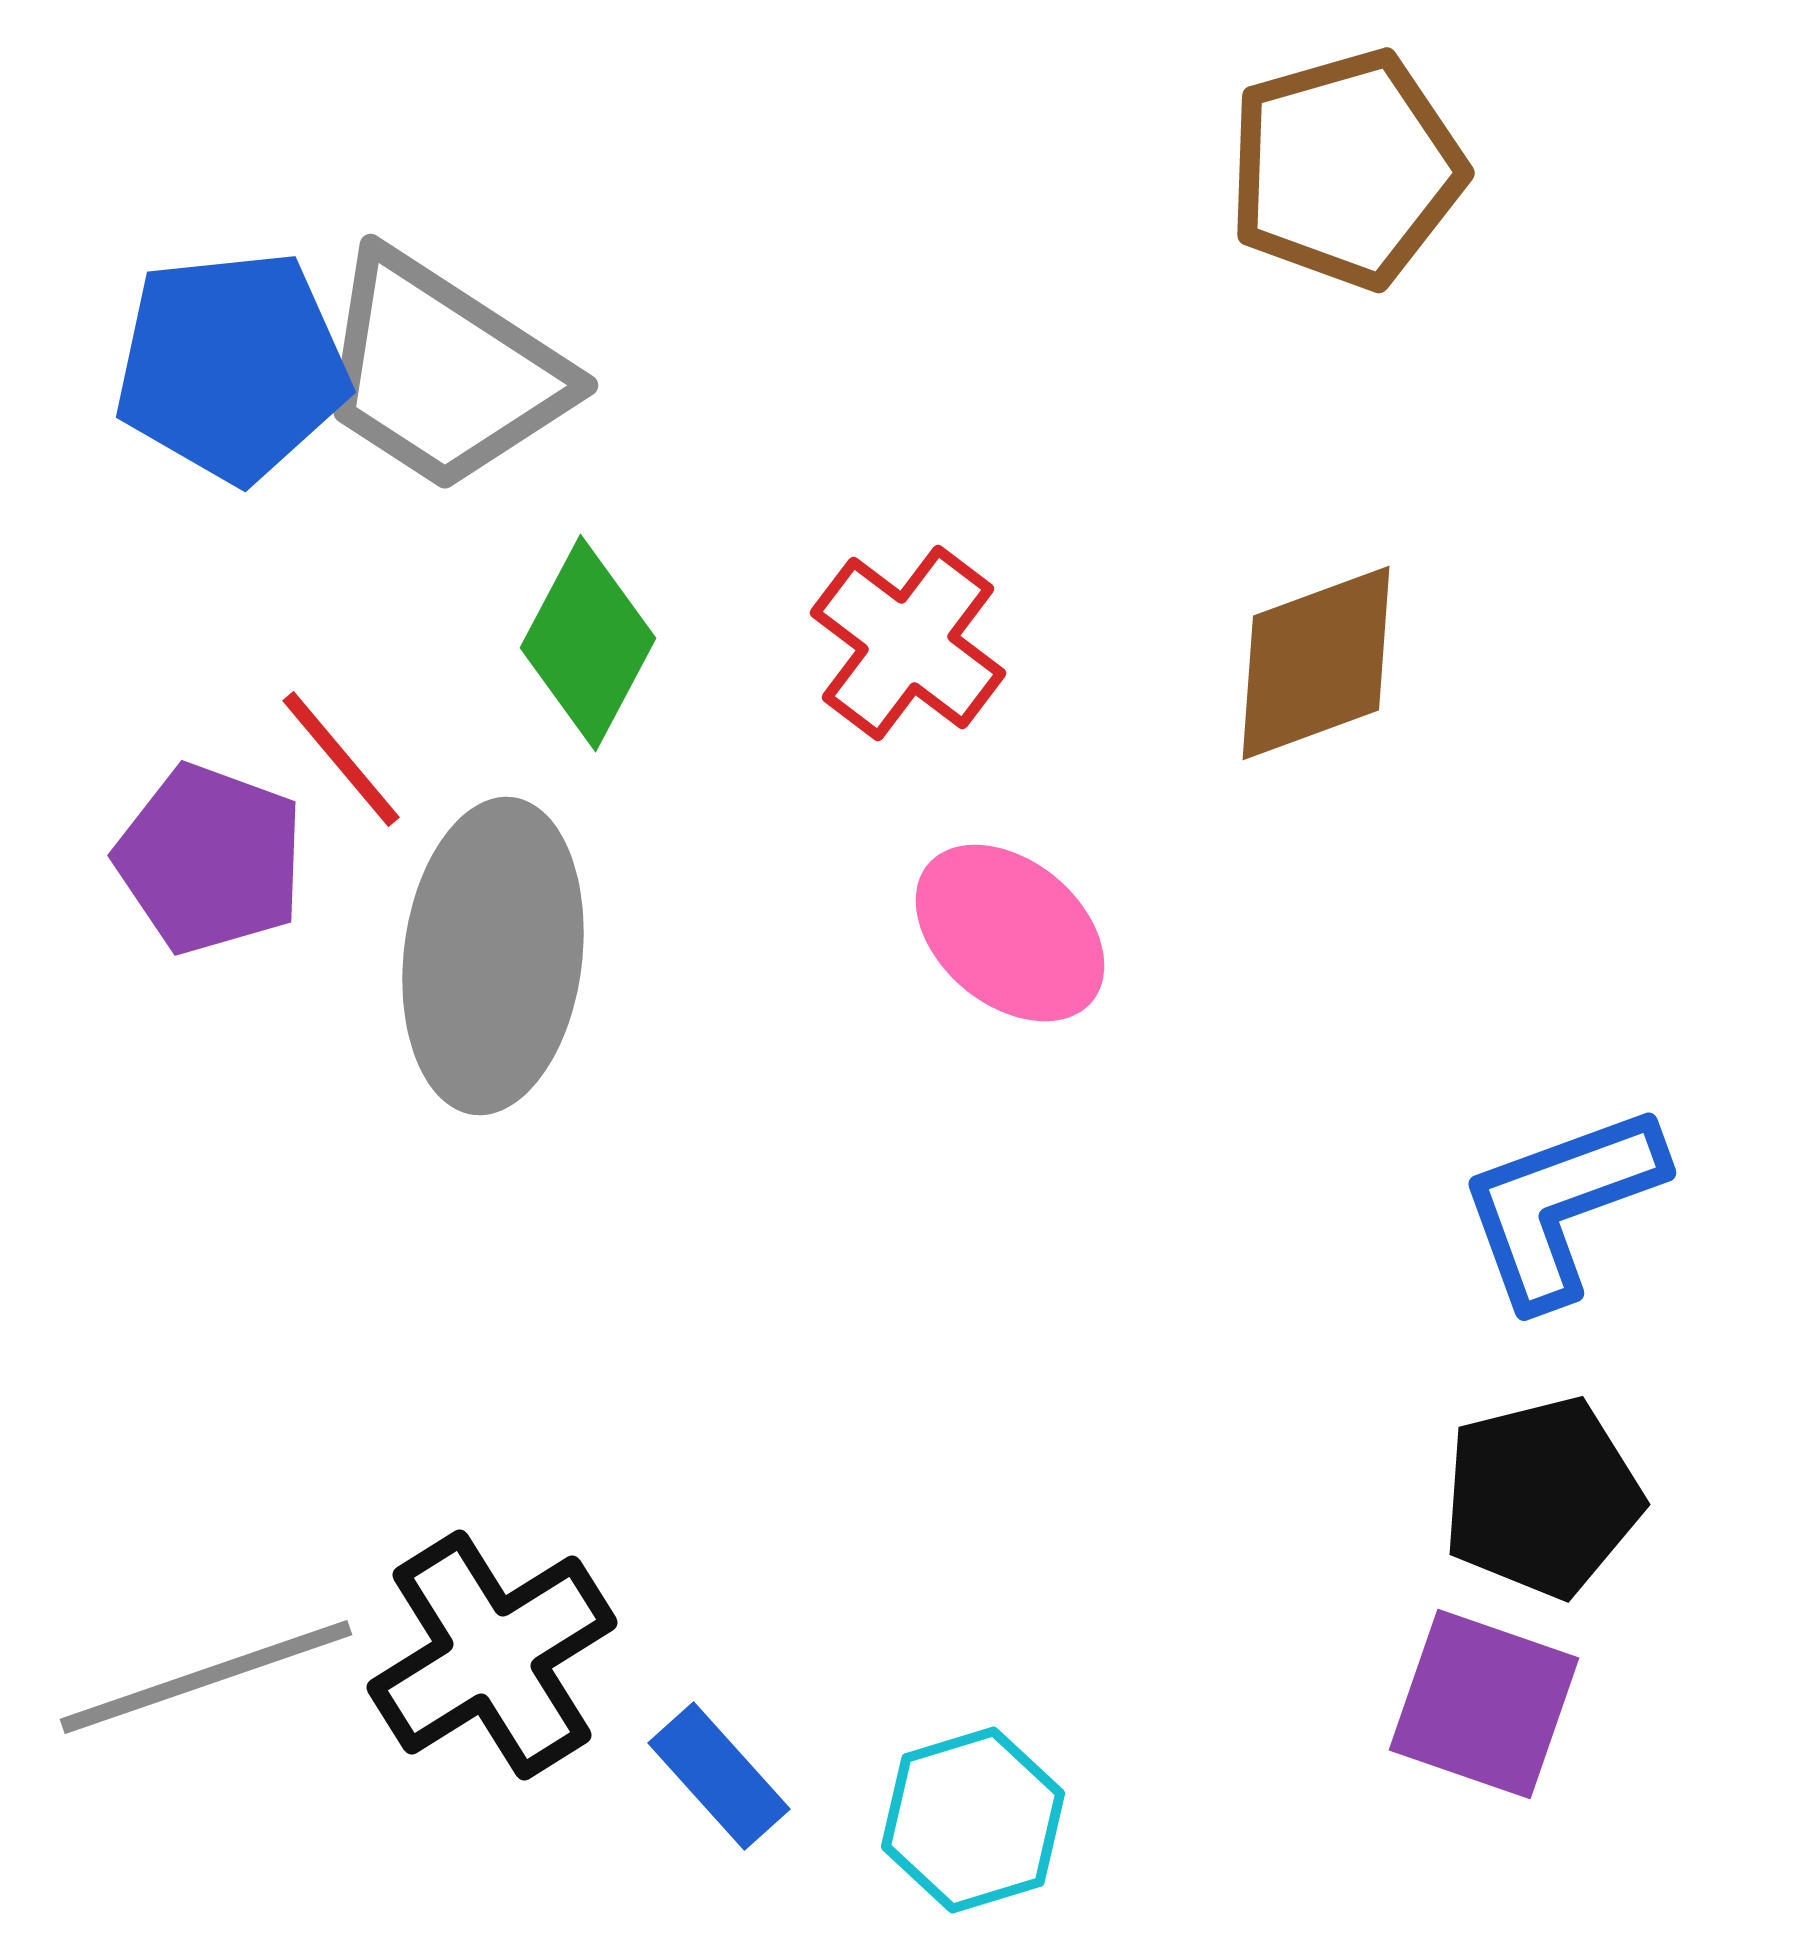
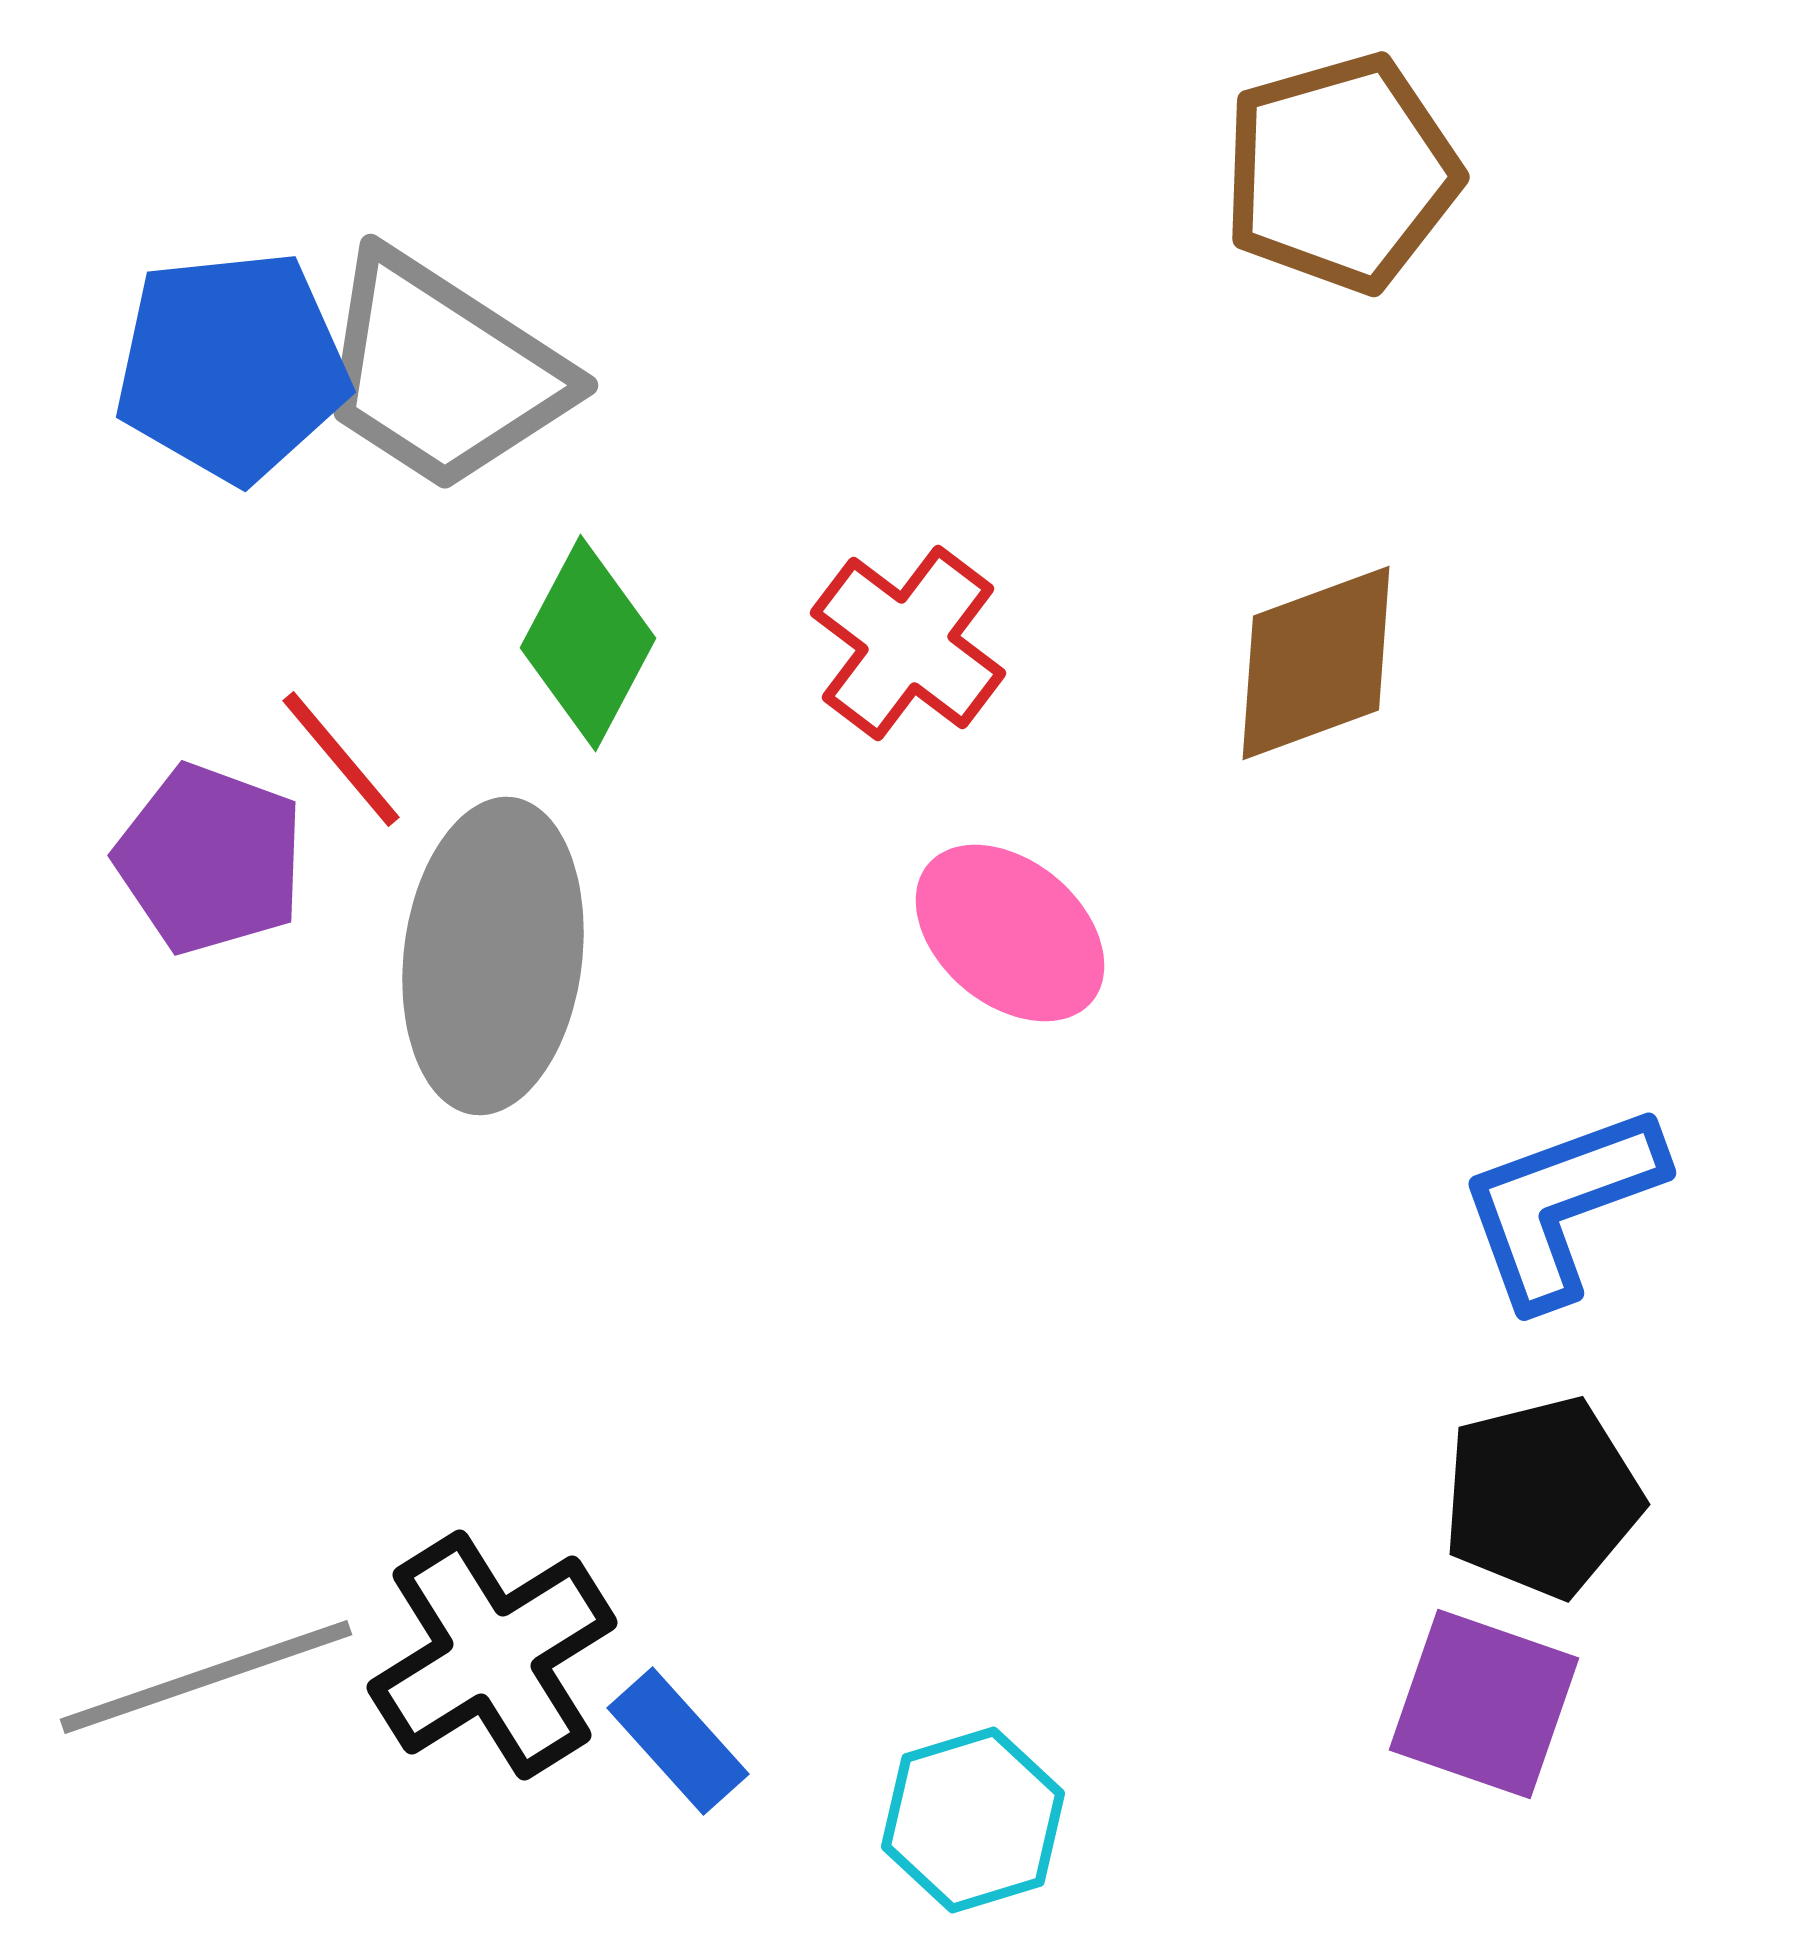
brown pentagon: moved 5 px left, 4 px down
blue rectangle: moved 41 px left, 35 px up
